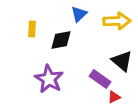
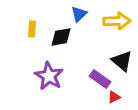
black diamond: moved 3 px up
purple star: moved 3 px up
